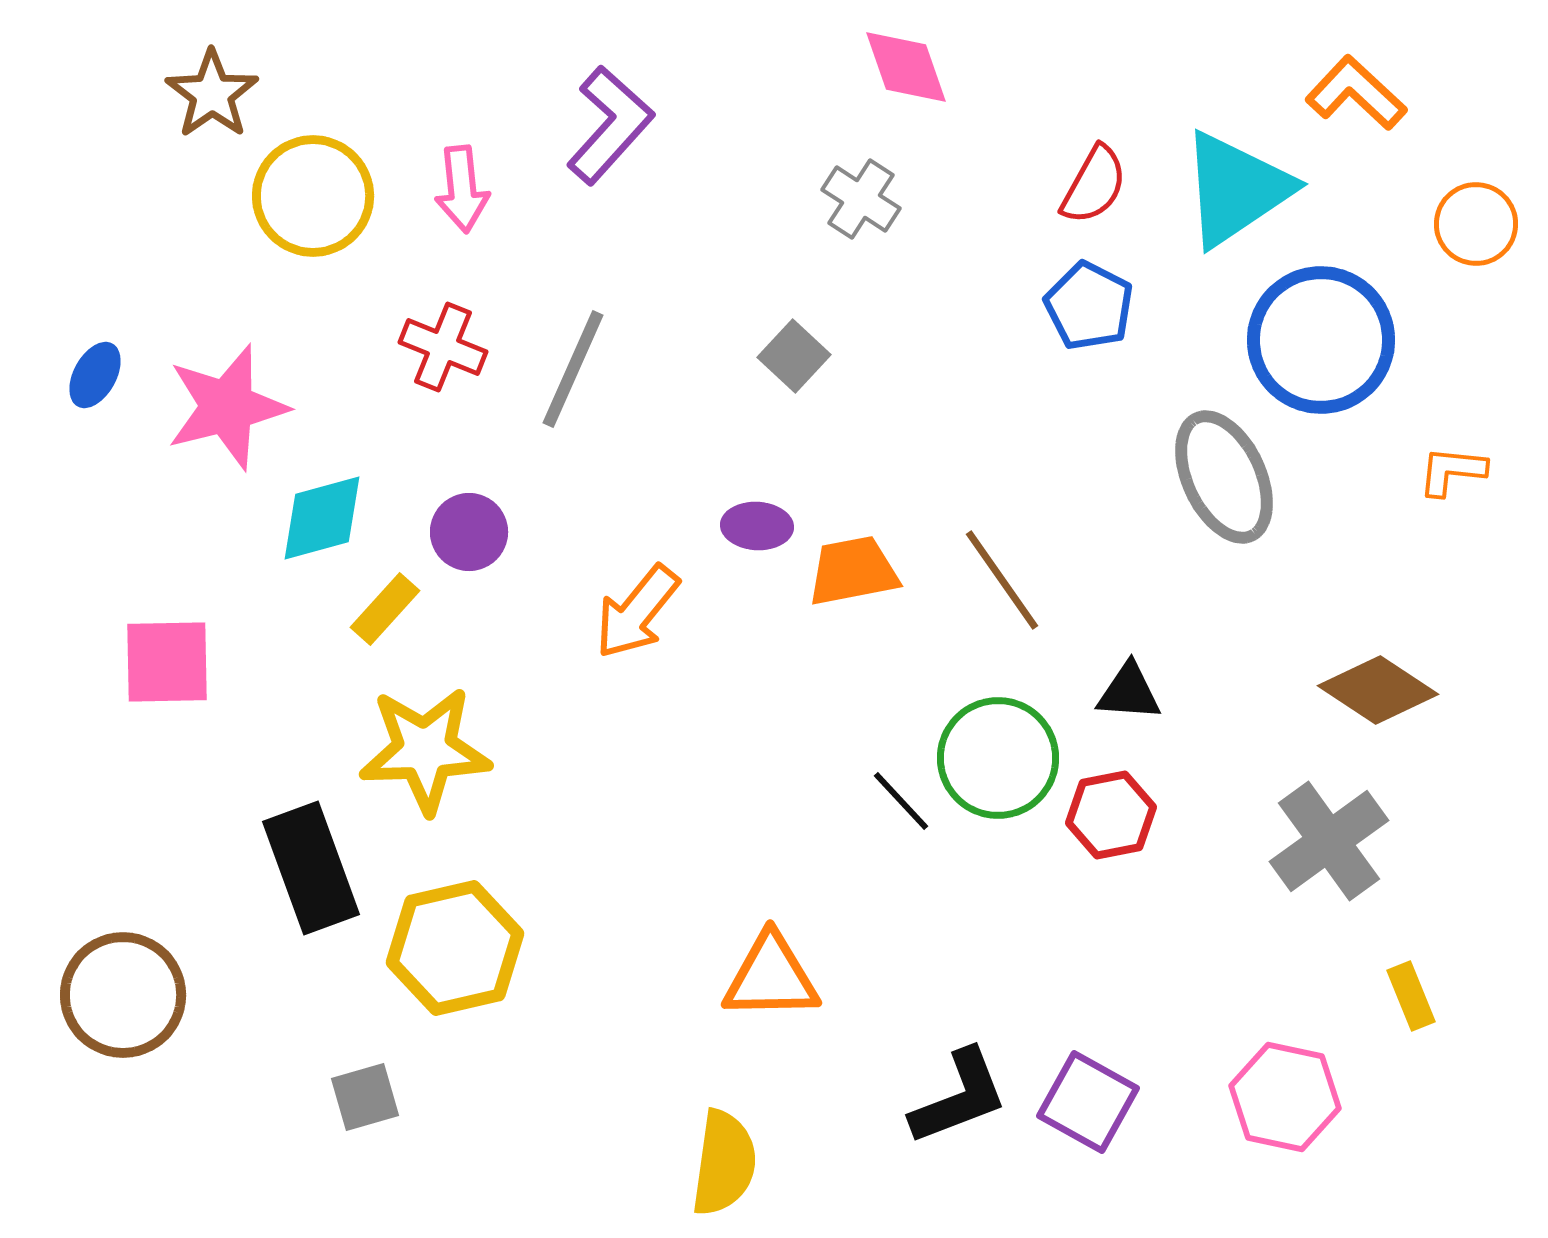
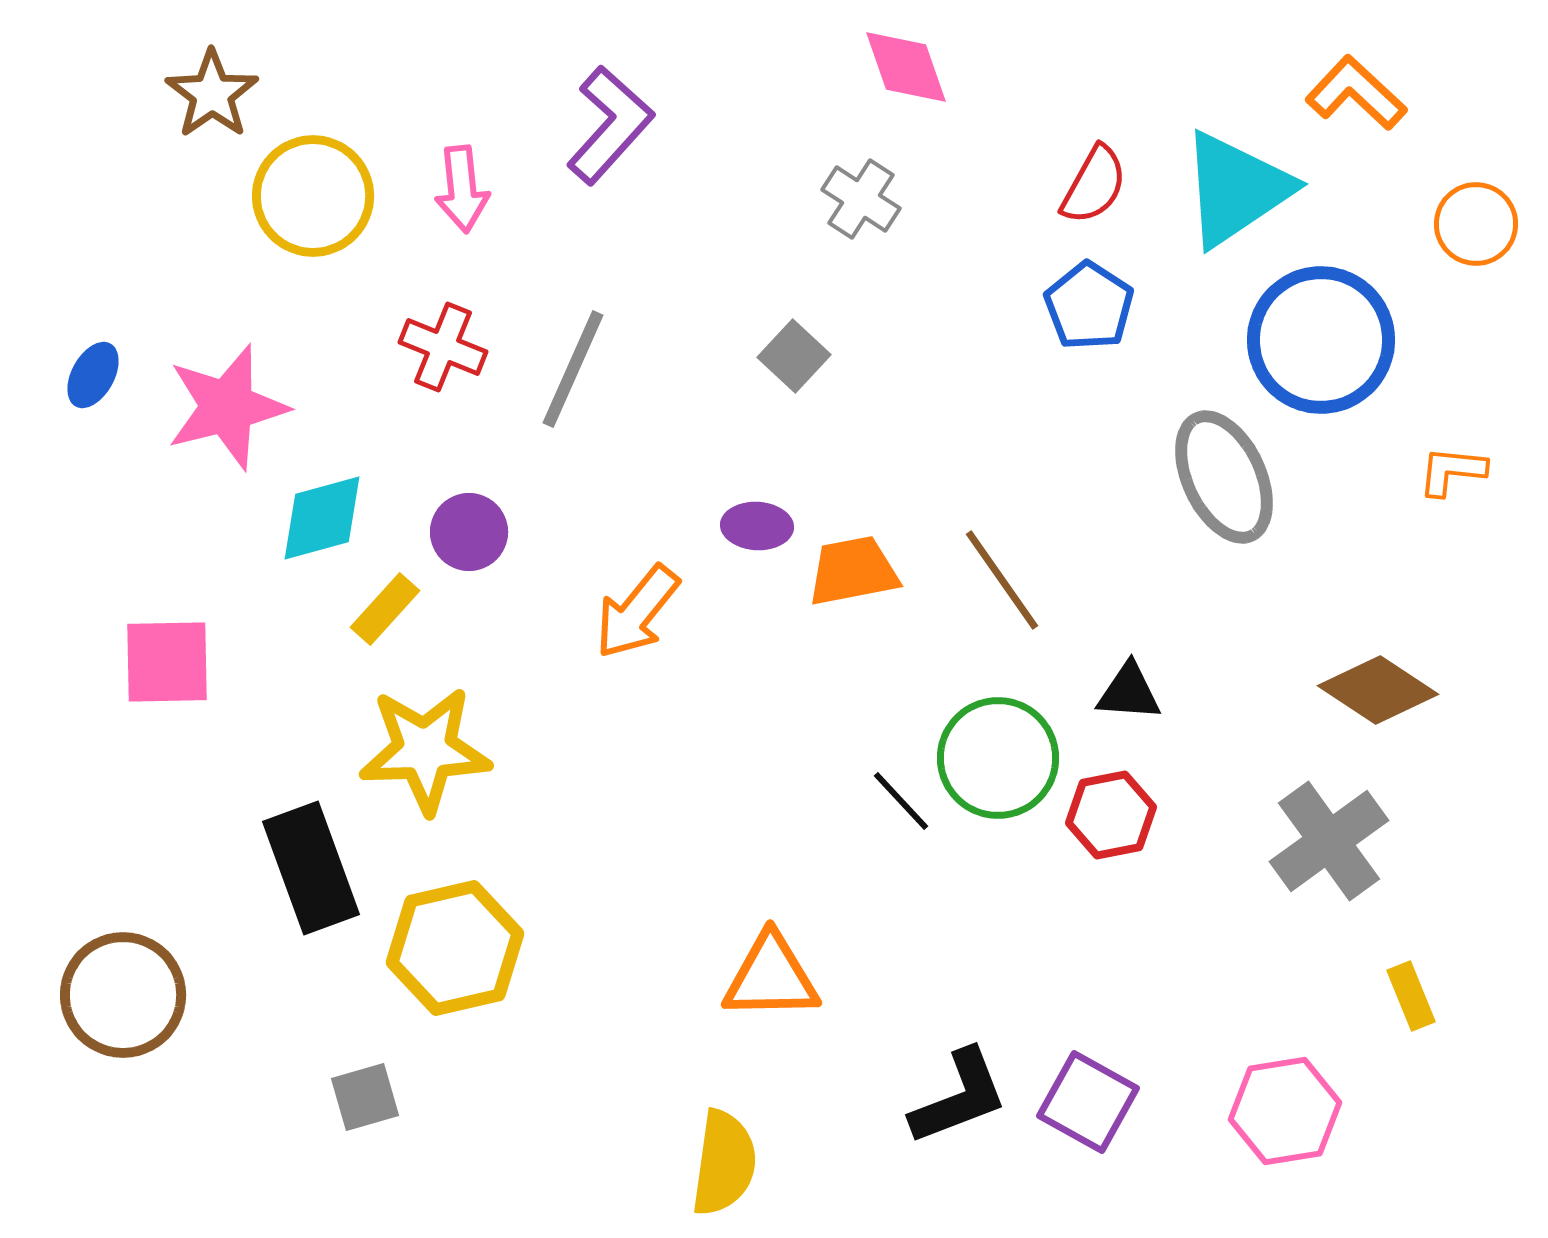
blue pentagon at (1089, 306): rotated 6 degrees clockwise
blue ellipse at (95, 375): moved 2 px left
pink hexagon at (1285, 1097): moved 14 px down; rotated 21 degrees counterclockwise
